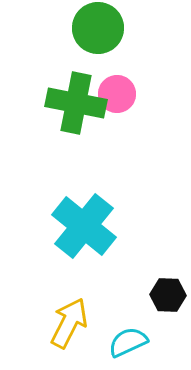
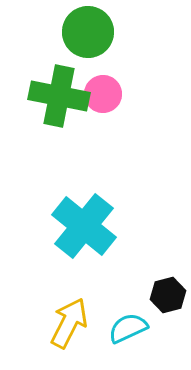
green circle: moved 10 px left, 4 px down
pink circle: moved 14 px left
green cross: moved 17 px left, 7 px up
black hexagon: rotated 16 degrees counterclockwise
cyan semicircle: moved 14 px up
